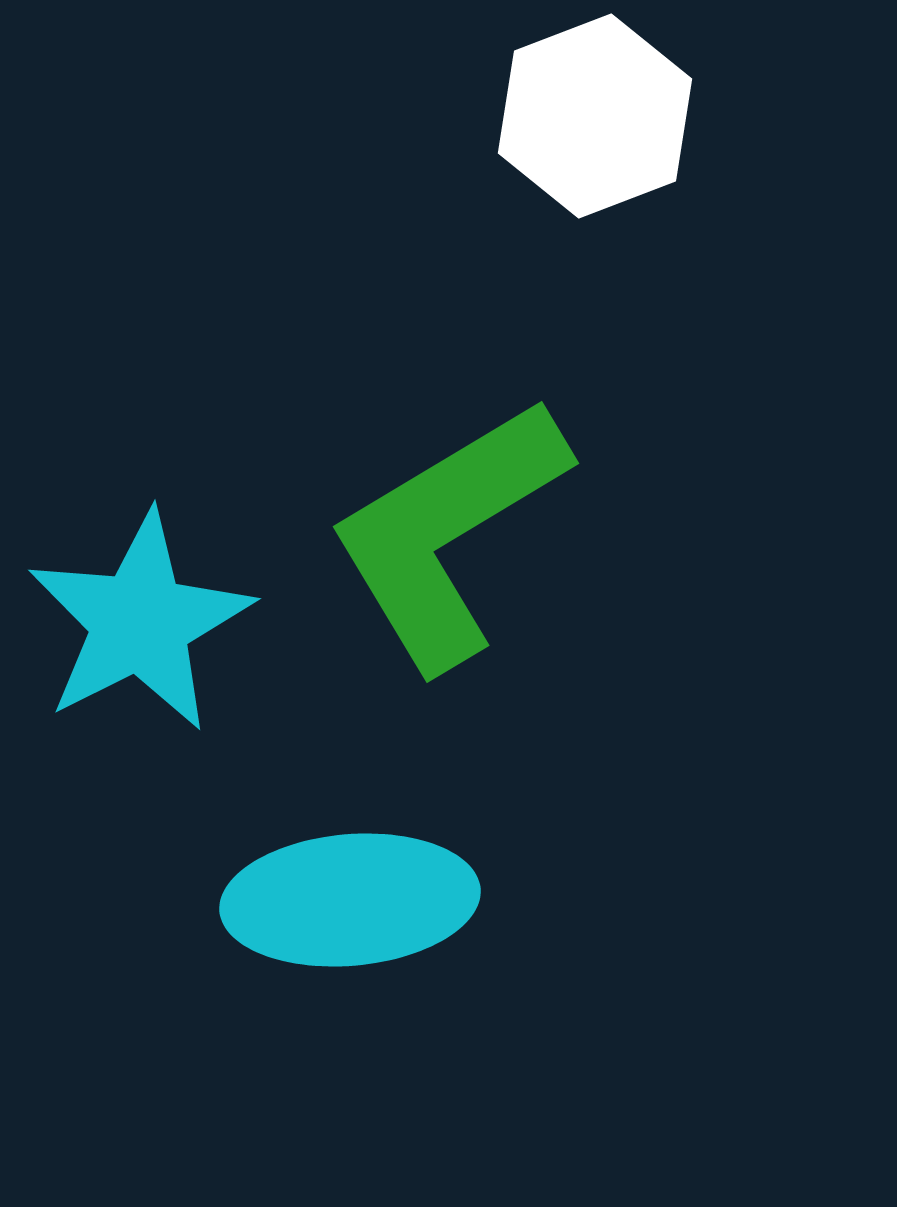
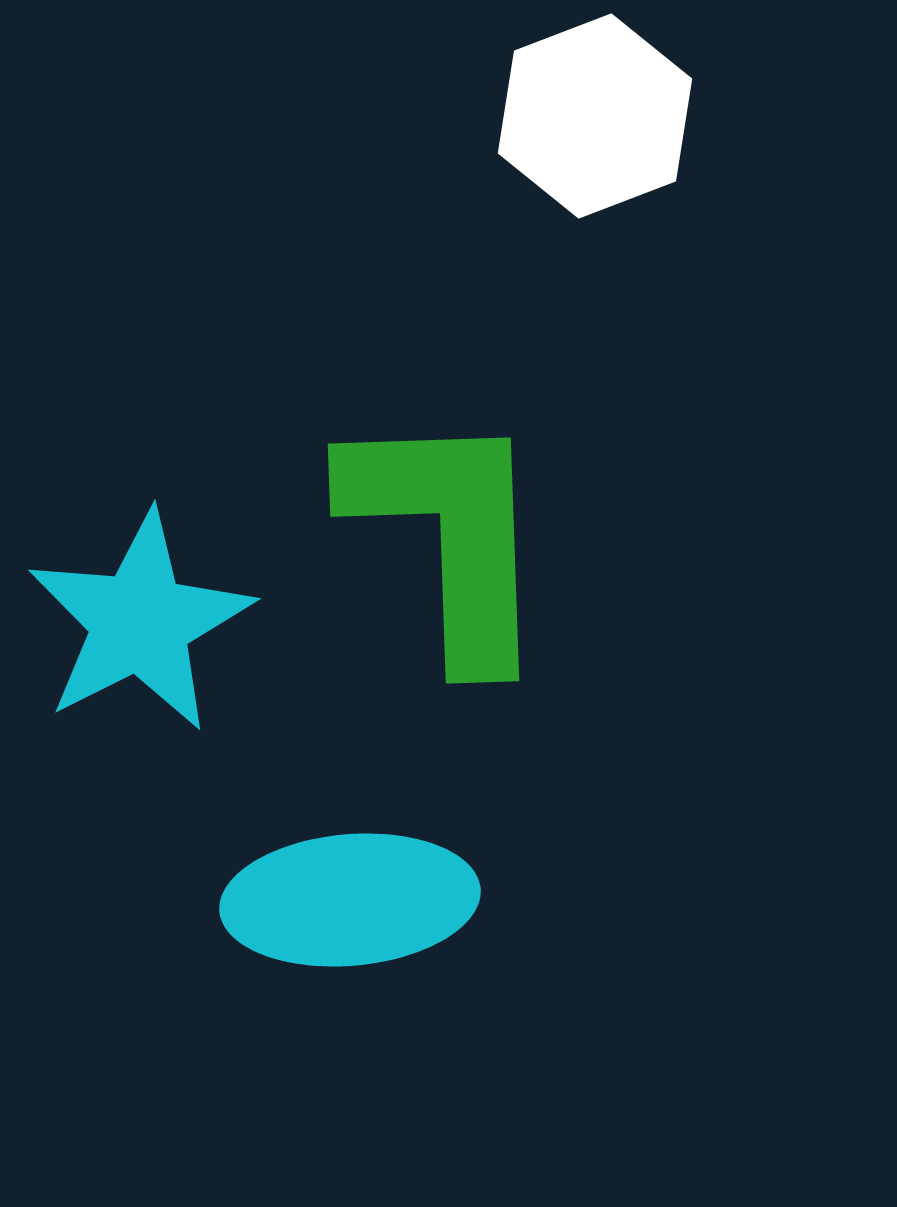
green L-shape: moved 1 px right, 2 px down; rotated 119 degrees clockwise
